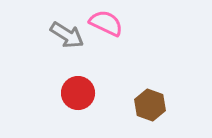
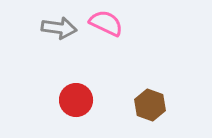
gray arrow: moved 8 px left, 7 px up; rotated 24 degrees counterclockwise
red circle: moved 2 px left, 7 px down
